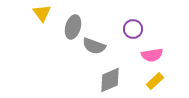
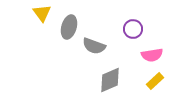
gray ellipse: moved 4 px left
